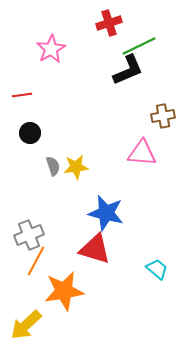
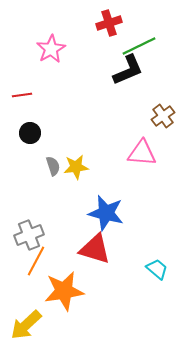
brown cross: rotated 25 degrees counterclockwise
